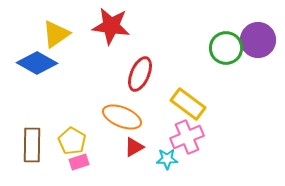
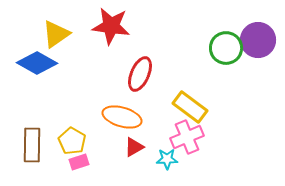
yellow rectangle: moved 2 px right, 3 px down
orange ellipse: rotated 6 degrees counterclockwise
